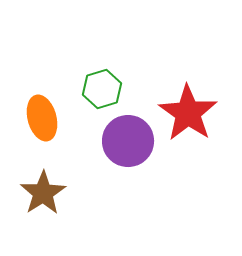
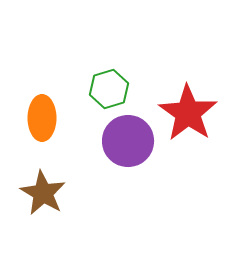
green hexagon: moved 7 px right
orange ellipse: rotated 15 degrees clockwise
brown star: rotated 9 degrees counterclockwise
